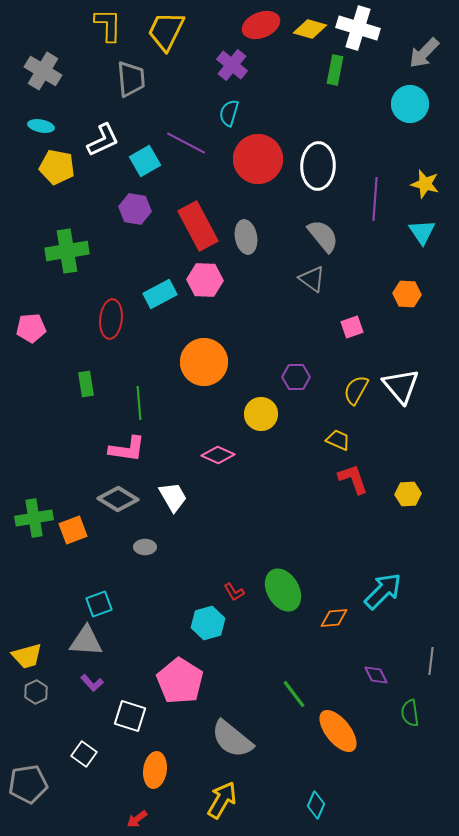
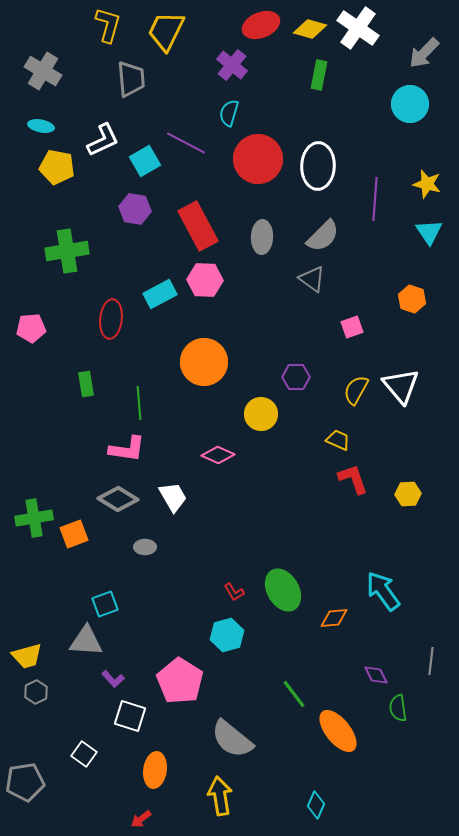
yellow L-shape at (108, 25): rotated 15 degrees clockwise
white cross at (358, 28): rotated 18 degrees clockwise
green rectangle at (335, 70): moved 16 px left, 5 px down
yellow star at (425, 184): moved 2 px right
cyan triangle at (422, 232): moved 7 px right
gray semicircle at (323, 236): rotated 84 degrees clockwise
gray ellipse at (246, 237): moved 16 px right; rotated 12 degrees clockwise
orange hexagon at (407, 294): moved 5 px right, 5 px down; rotated 16 degrees clockwise
orange square at (73, 530): moved 1 px right, 4 px down
cyan arrow at (383, 591): rotated 81 degrees counterclockwise
cyan square at (99, 604): moved 6 px right
cyan hexagon at (208, 623): moved 19 px right, 12 px down
purple L-shape at (92, 683): moved 21 px right, 4 px up
green semicircle at (410, 713): moved 12 px left, 5 px up
gray pentagon at (28, 784): moved 3 px left, 2 px up
yellow arrow at (222, 800): moved 2 px left, 4 px up; rotated 39 degrees counterclockwise
red arrow at (137, 819): moved 4 px right
